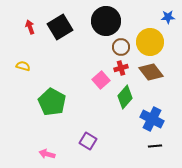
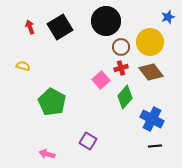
blue star: rotated 16 degrees counterclockwise
